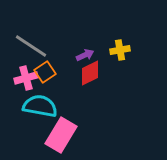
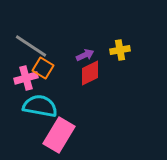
orange square: moved 2 px left, 4 px up; rotated 25 degrees counterclockwise
pink rectangle: moved 2 px left
